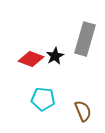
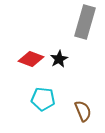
gray rectangle: moved 17 px up
black star: moved 4 px right, 3 px down
